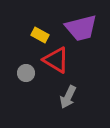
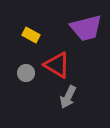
purple trapezoid: moved 5 px right
yellow rectangle: moved 9 px left
red triangle: moved 1 px right, 5 px down
